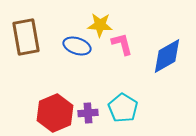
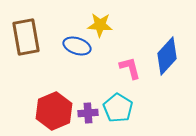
pink L-shape: moved 8 px right, 24 px down
blue diamond: rotated 18 degrees counterclockwise
cyan pentagon: moved 5 px left
red hexagon: moved 1 px left, 2 px up
